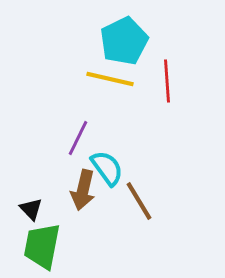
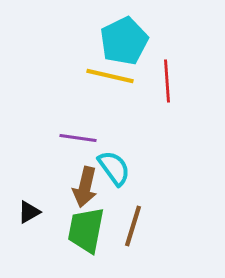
yellow line: moved 3 px up
purple line: rotated 72 degrees clockwise
cyan semicircle: moved 7 px right
brown arrow: moved 2 px right, 3 px up
brown line: moved 6 px left, 25 px down; rotated 48 degrees clockwise
black triangle: moved 2 px left, 3 px down; rotated 45 degrees clockwise
green trapezoid: moved 44 px right, 16 px up
